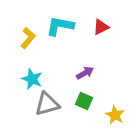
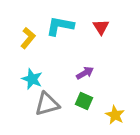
red triangle: rotated 36 degrees counterclockwise
